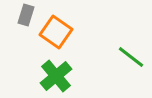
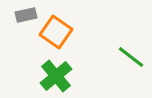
gray rectangle: rotated 60 degrees clockwise
